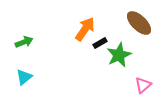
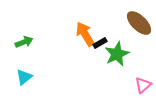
orange arrow: moved 5 px down; rotated 65 degrees counterclockwise
green star: moved 2 px left, 1 px up
